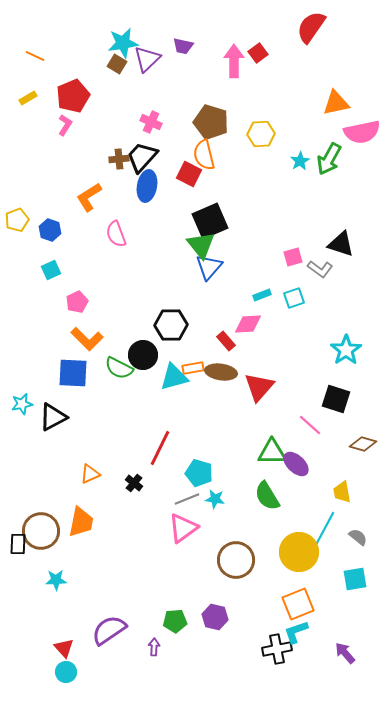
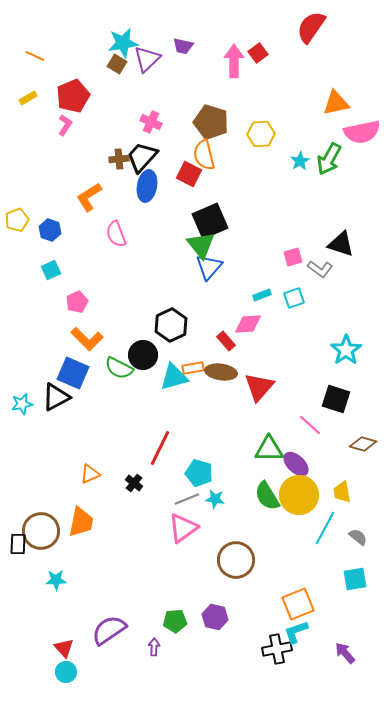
black hexagon at (171, 325): rotated 24 degrees counterclockwise
blue square at (73, 373): rotated 20 degrees clockwise
black triangle at (53, 417): moved 3 px right, 20 px up
green triangle at (272, 452): moved 3 px left, 3 px up
yellow circle at (299, 552): moved 57 px up
